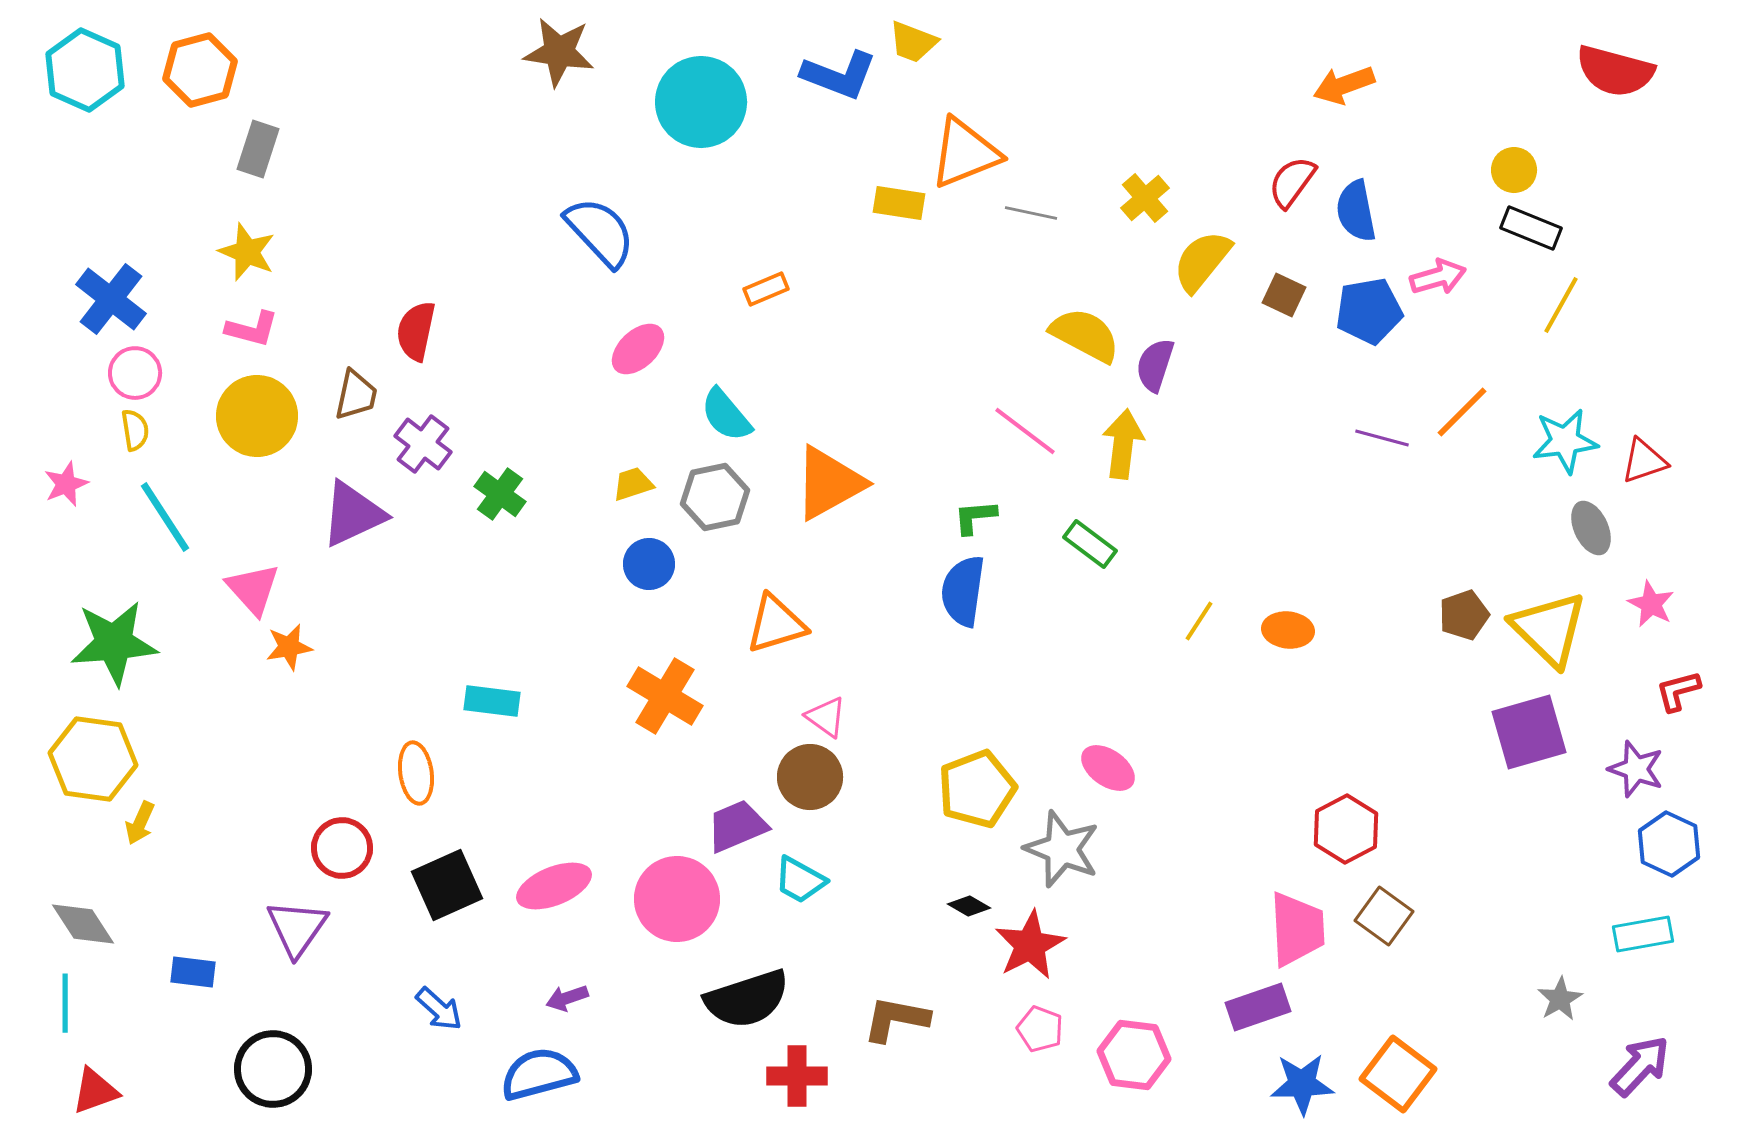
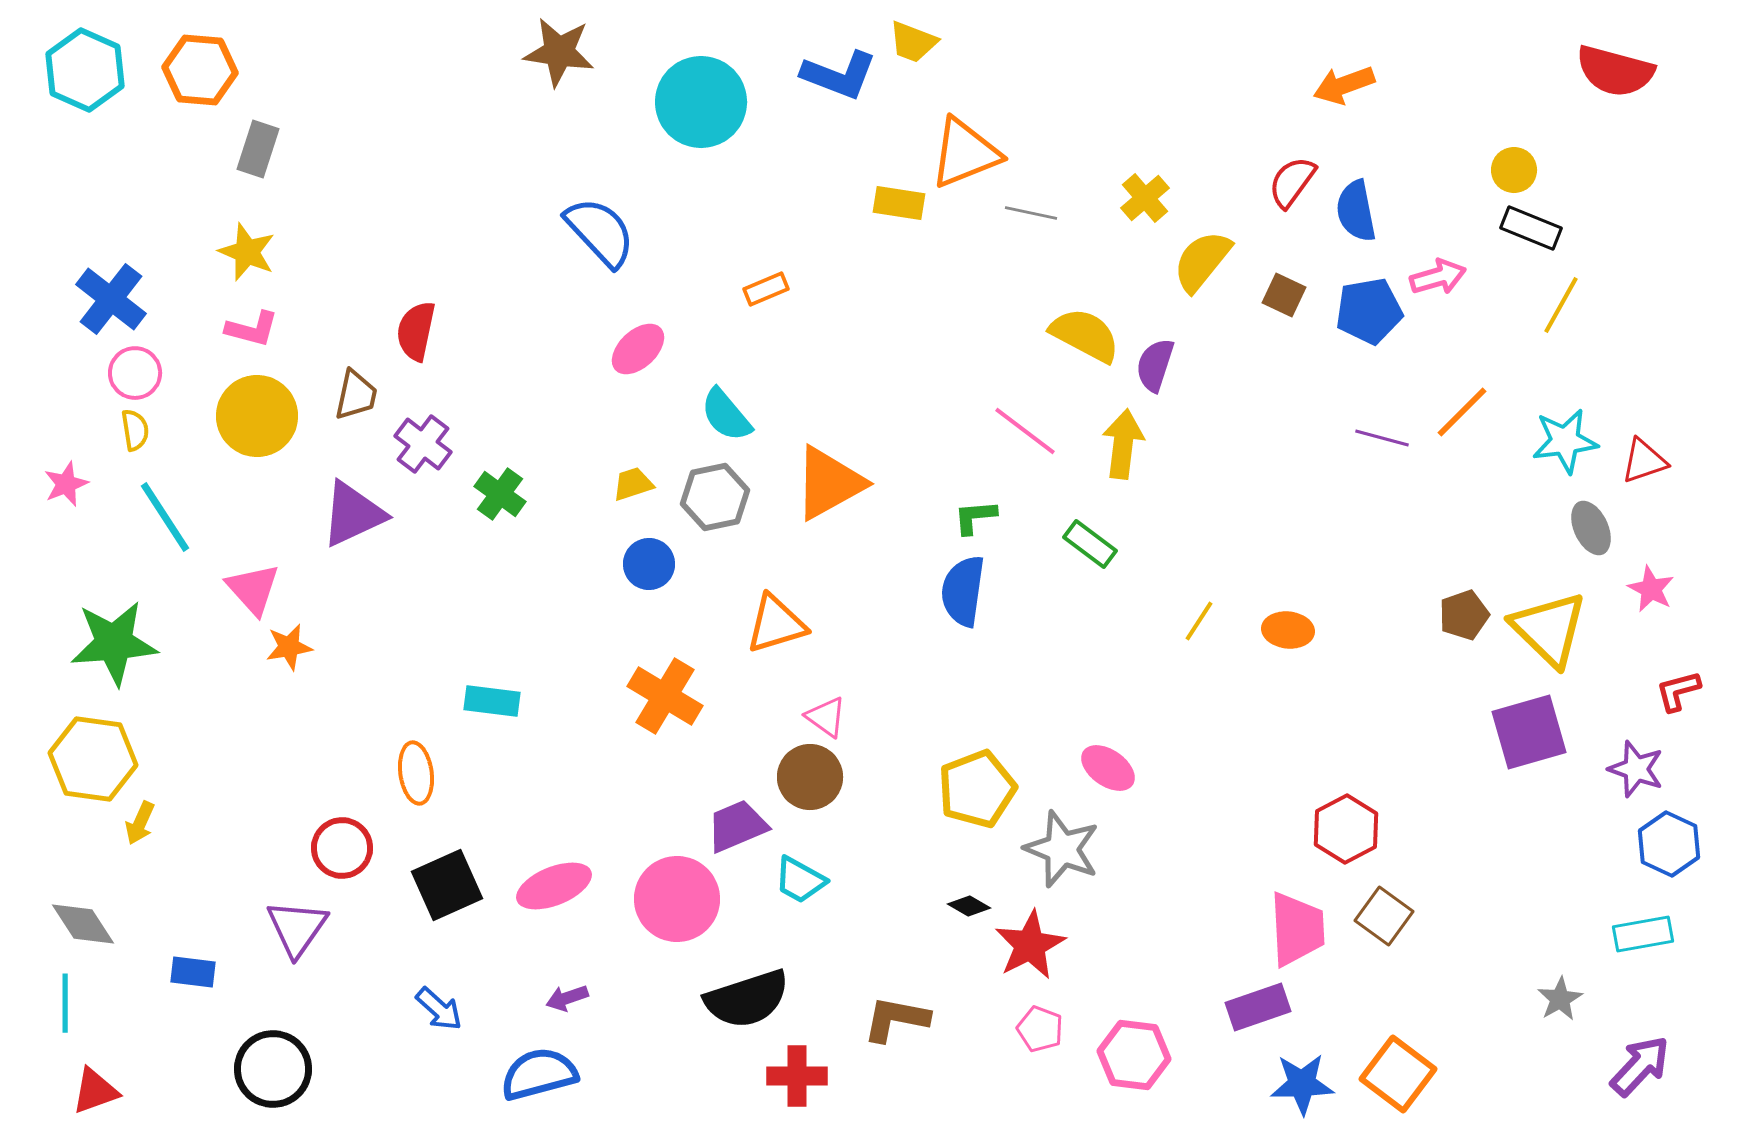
orange hexagon at (200, 70): rotated 20 degrees clockwise
pink star at (1651, 604): moved 15 px up
